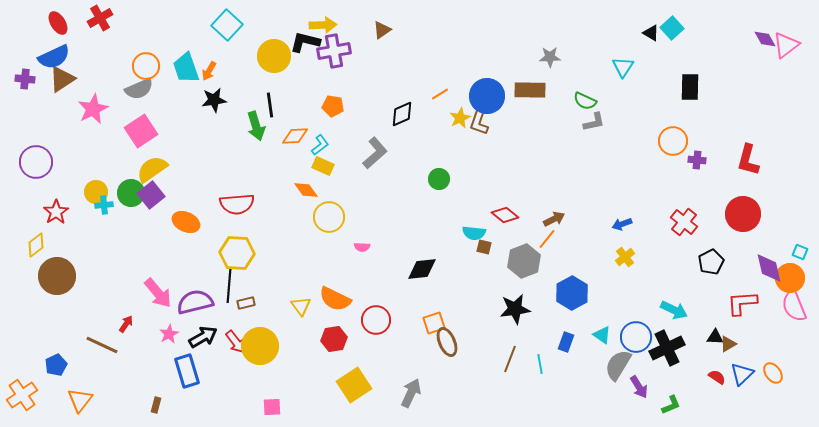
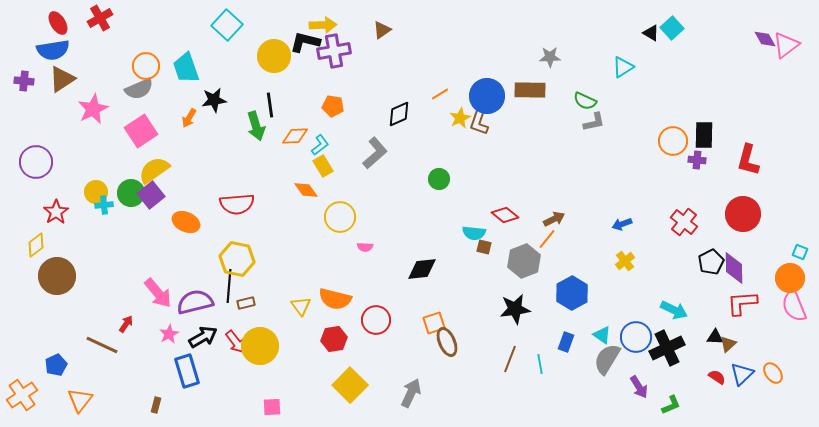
blue semicircle at (54, 57): moved 1 px left, 7 px up; rotated 16 degrees clockwise
cyan triangle at (623, 67): rotated 25 degrees clockwise
orange arrow at (209, 71): moved 20 px left, 47 px down
purple cross at (25, 79): moved 1 px left, 2 px down
black rectangle at (690, 87): moved 14 px right, 48 px down
black diamond at (402, 114): moved 3 px left
yellow rectangle at (323, 166): rotated 35 degrees clockwise
yellow semicircle at (152, 169): moved 2 px right, 1 px down
yellow circle at (329, 217): moved 11 px right
pink semicircle at (362, 247): moved 3 px right
yellow hexagon at (237, 253): moved 6 px down; rotated 8 degrees clockwise
yellow cross at (625, 257): moved 4 px down
purple diamond at (769, 268): moved 35 px left; rotated 12 degrees clockwise
orange semicircle at (335, 299): rotated 12 degrees counterclockwise
brown triangle at (728, 344): rotated 12 degrees counterclockwise
gray semicircle at (618, 365): moved 11 px left, 6 px up
yellow square at (354, 385): moved 4 px left; rotated 12 degrees counterclockwise
